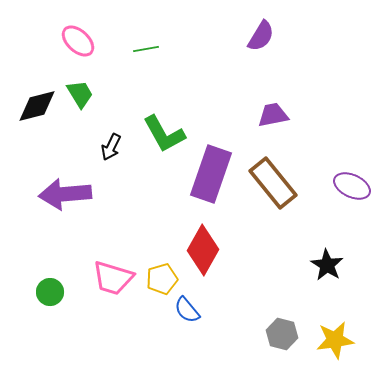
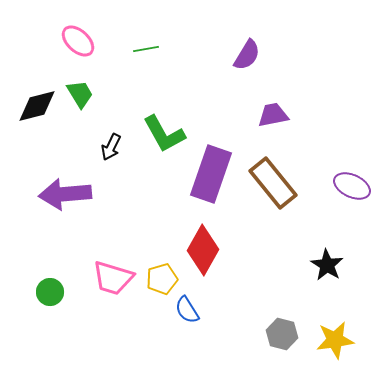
purple semicircle: moved 14 px left, 19 px down
blue semicircle: rotated 8 degrees clockwise
